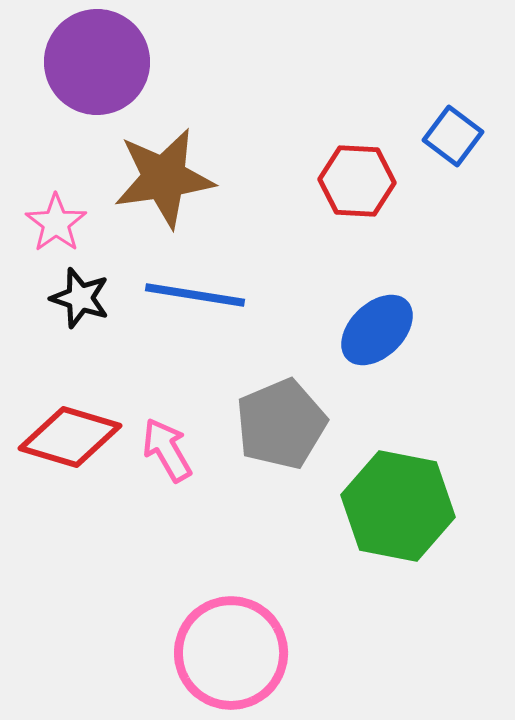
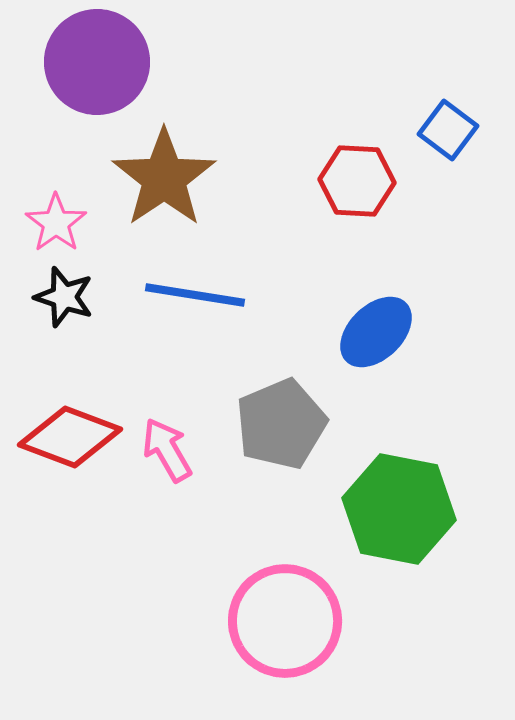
blue square: moved 5 px left, 6 px up
brown star: rotated 26 degrees counterclockwise
black star: moved 16 px left, 1 px up
blue ellipse: moved 1 px left, 2 px down
red diamond: rotated 4 degrees clockwise
green hexagon: moved 1 px right, 3 px down
pink circle: moved 54 px right, 32 px up
